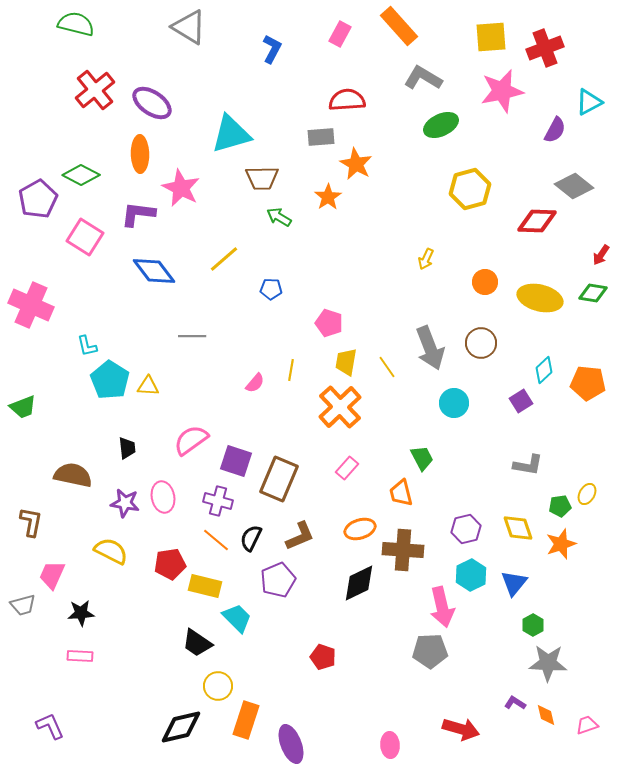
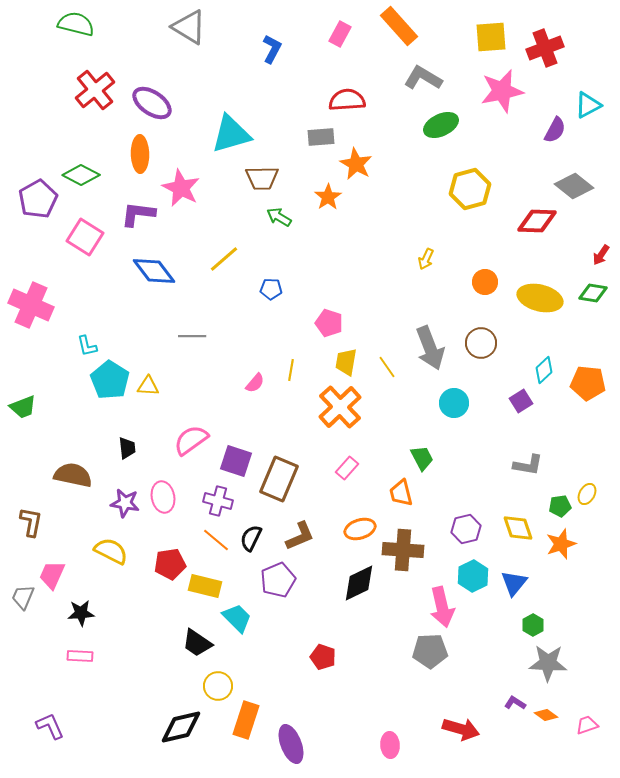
cyan triangle at (589, 102): moved 1 px left, 3 px down
cyan hexagon at (471, 575): moved 2 px right, 1 px down
gray trapezoid at (23, 605): moved 8 px up; rotated 128 degrees clockwise
orange diamond at (546, 715): rotated 40 degrees counterclockwise
